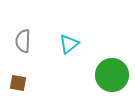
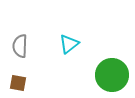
gray semicircle: moved 3 px left, 5 px down
